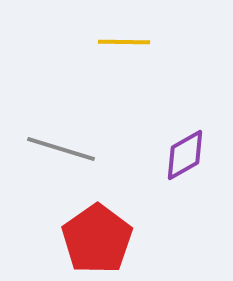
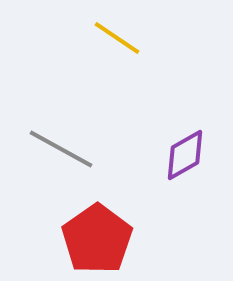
yellow line: moved 7 px left, 4 px up; rotated 33 degrees clockwise
gray line: rotated 12 degrees clockwise
